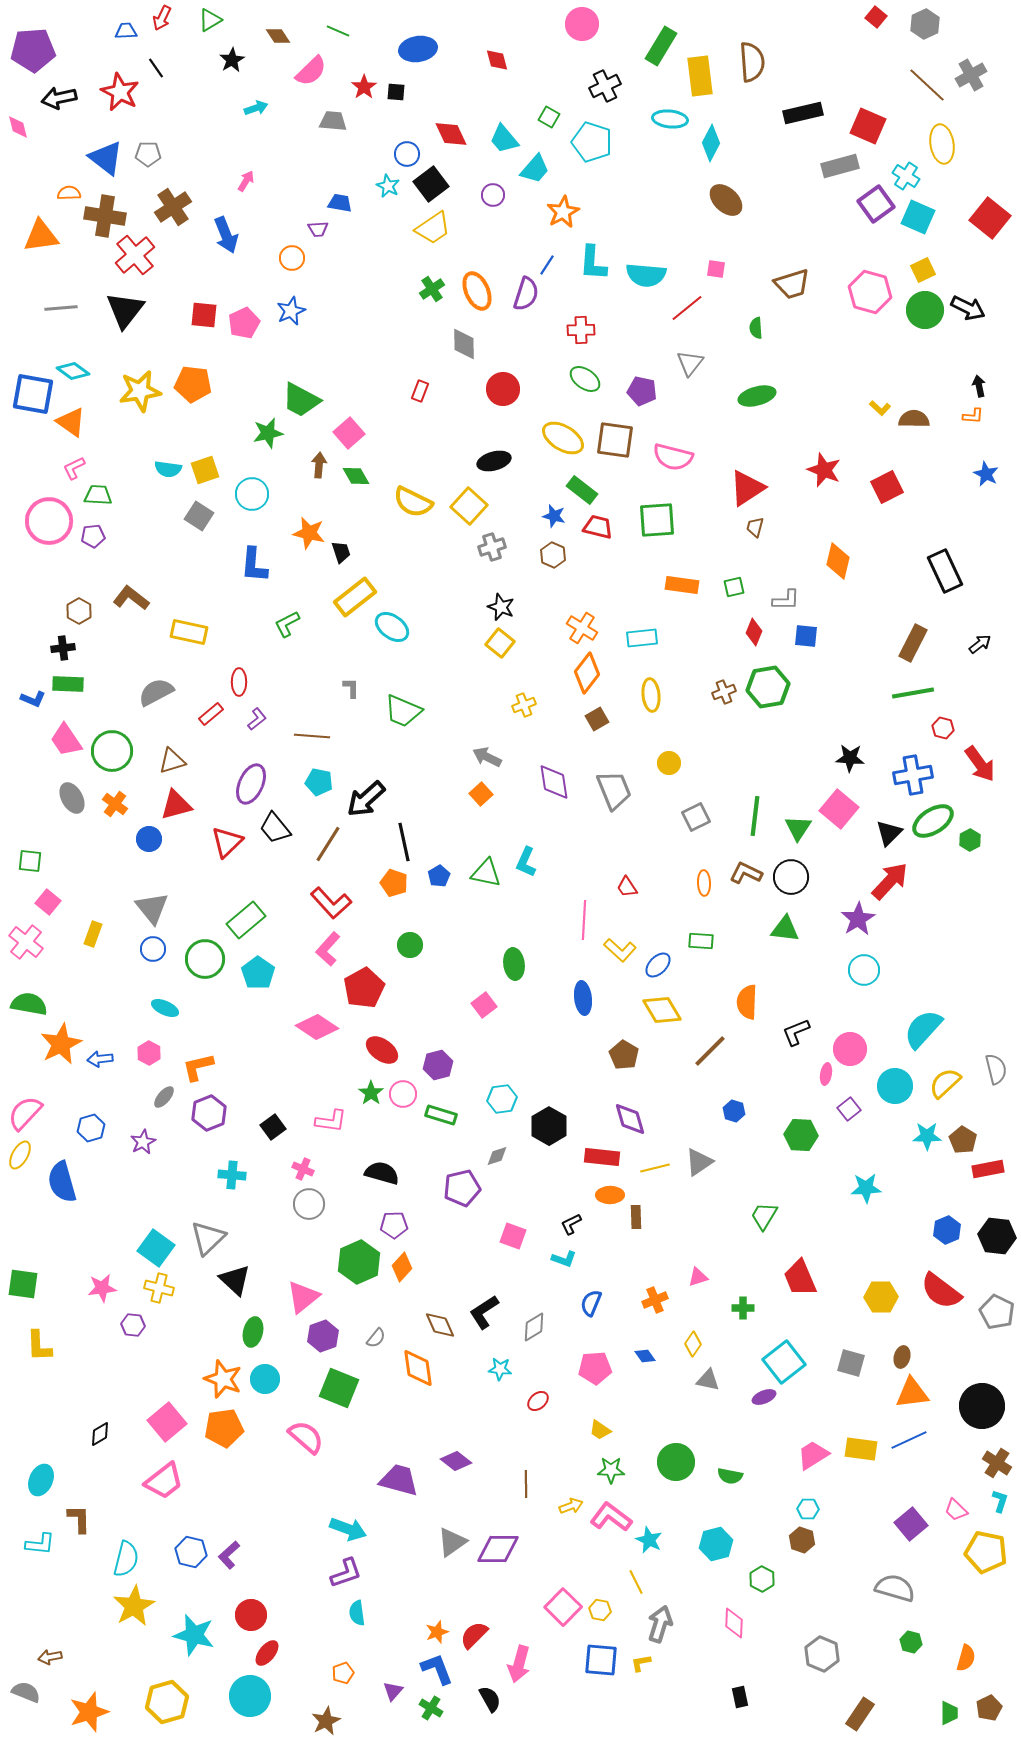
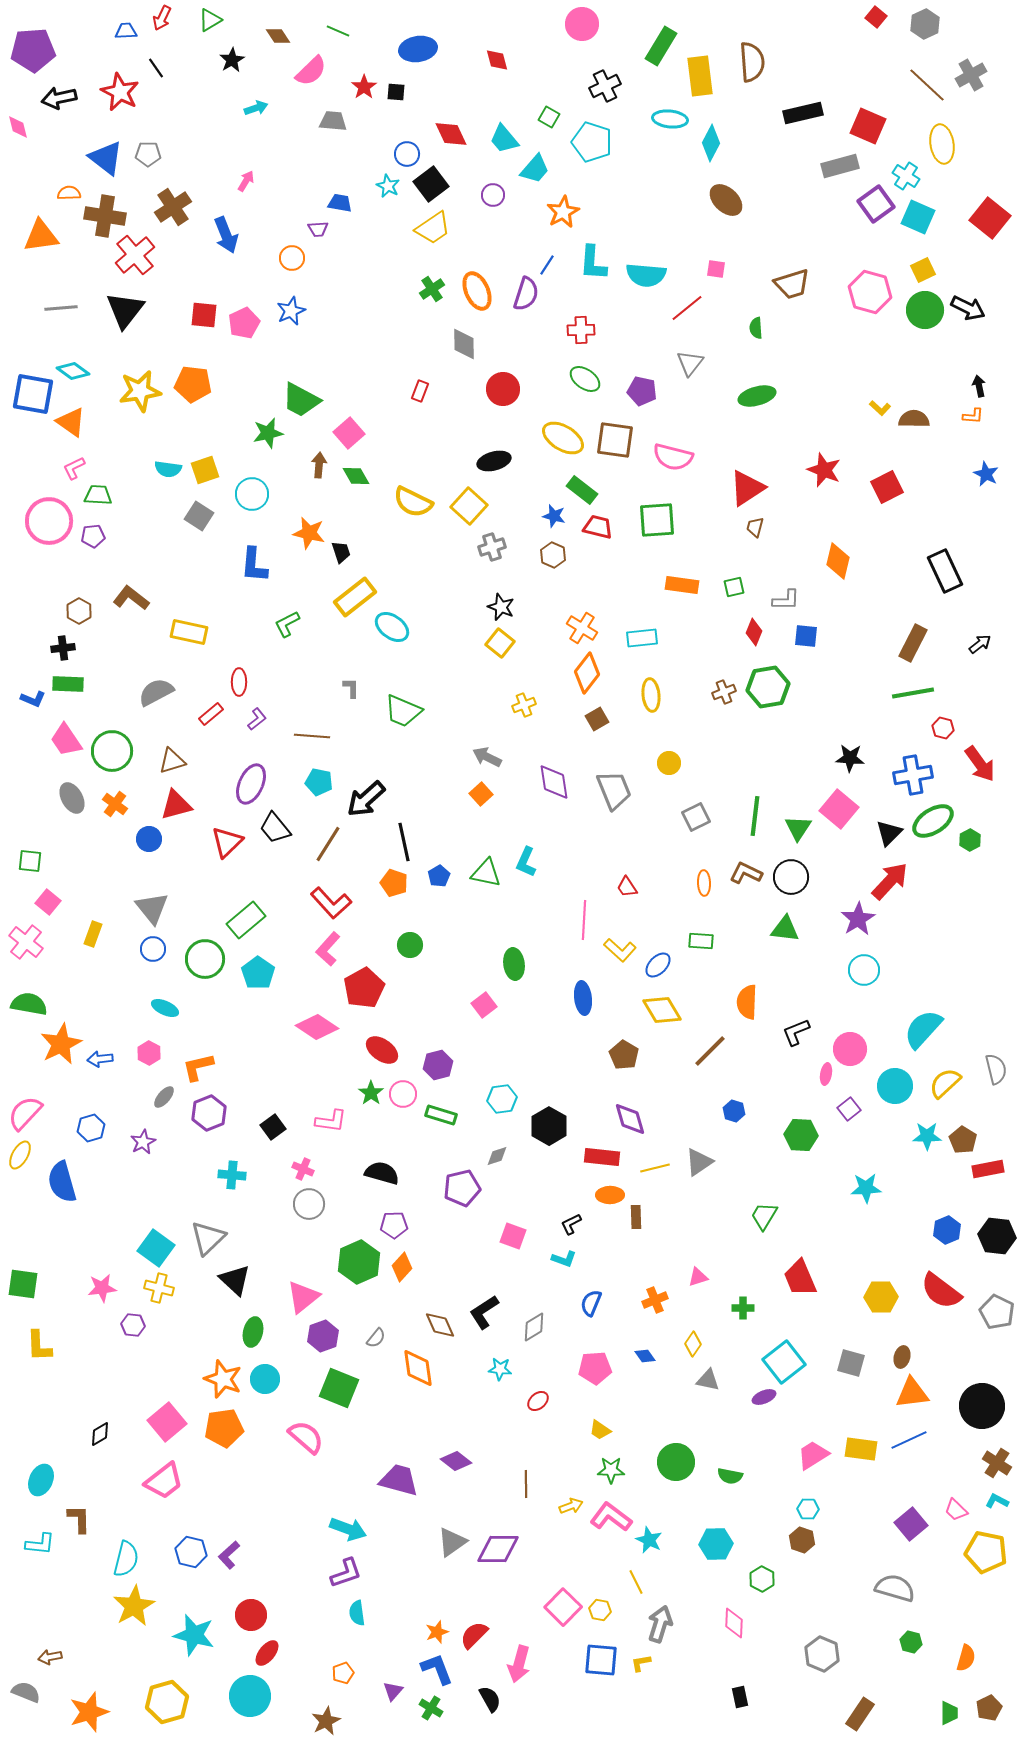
cyan L-shape at (1000, 1501): moved 3 px left; rotated 80 degrees counterclockwise
cyan hexagon at (716, 1544): rotated 12 degrees clockwise
